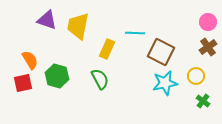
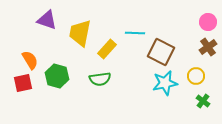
yellow trapezoid: moved 2 px right, 7 px down
yellow rectangle: rotated 18 degrees clockwise
green semicircle: rotated 110 degrees clockwise
